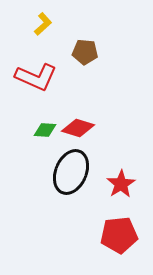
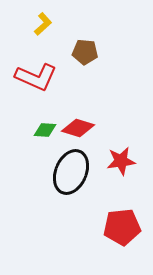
red star: moved 23 px up; rotated 24 degrees clockwise
red pentagon: moved 3 px right, 8 px up
